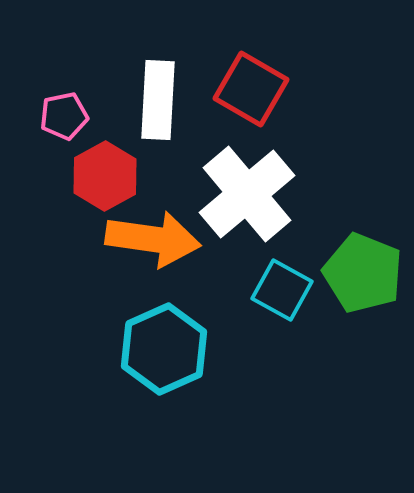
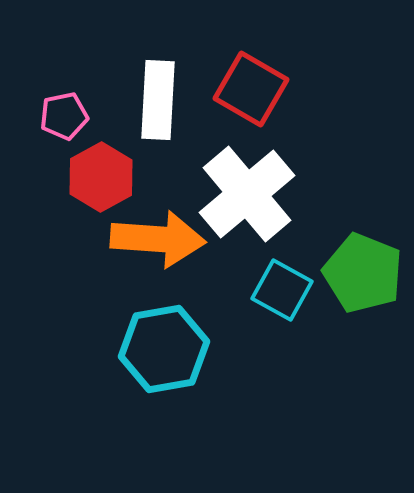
red hexagon: moved 4 px left, 1 px down
orange arrow: moved 5 px right; rotated 4 degrees counterclockwise
cyan hexagon: rotated 14 degrees clockwise
